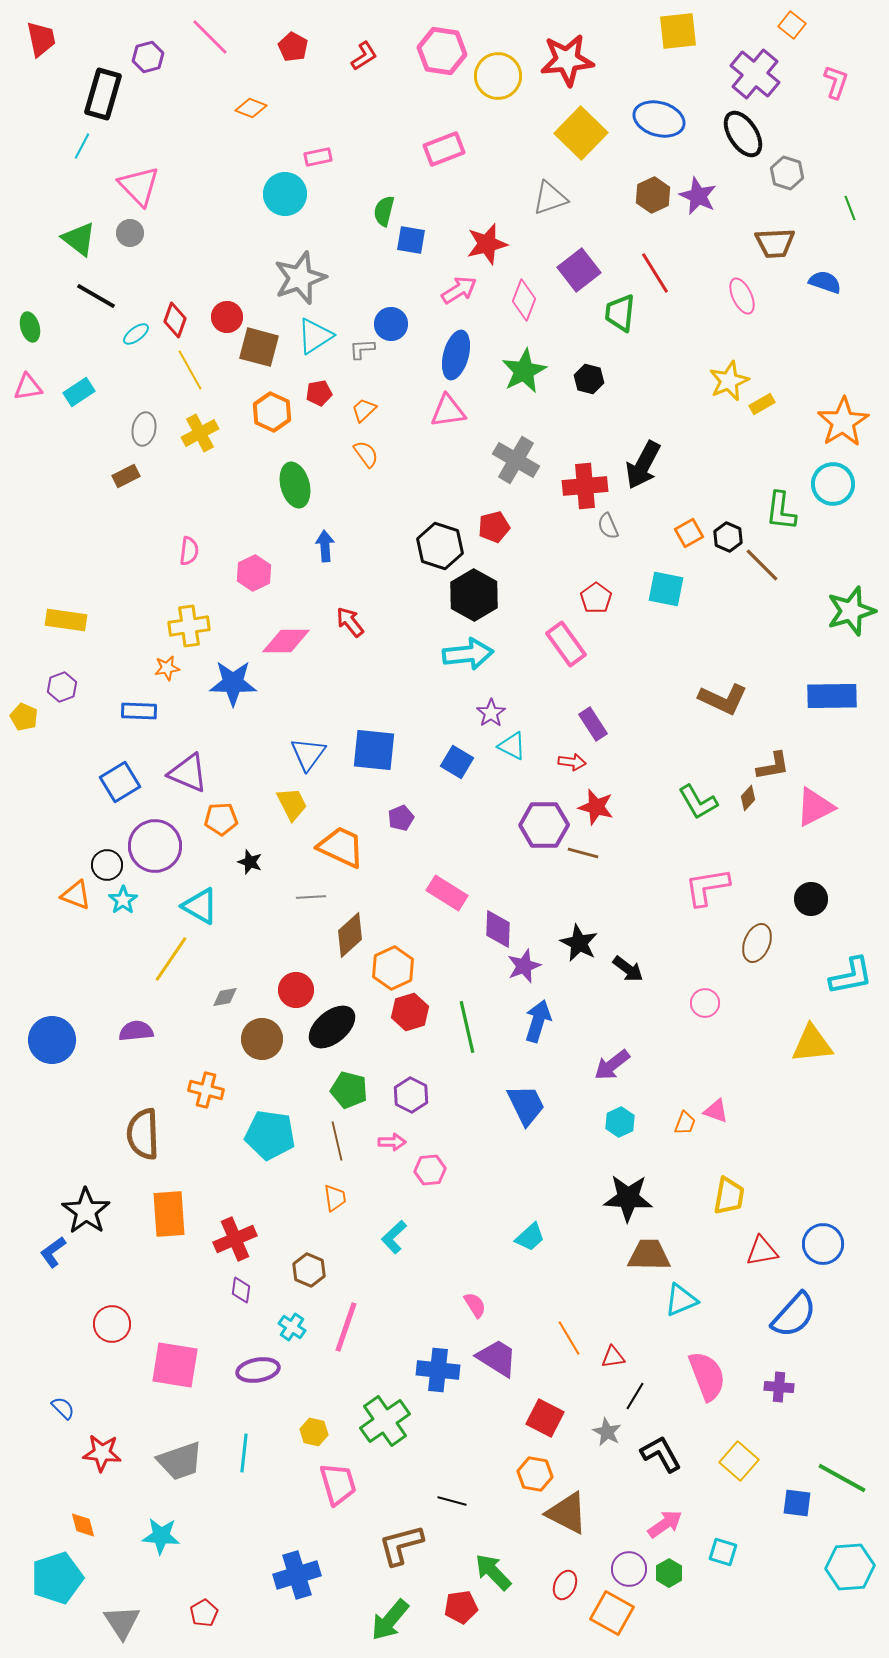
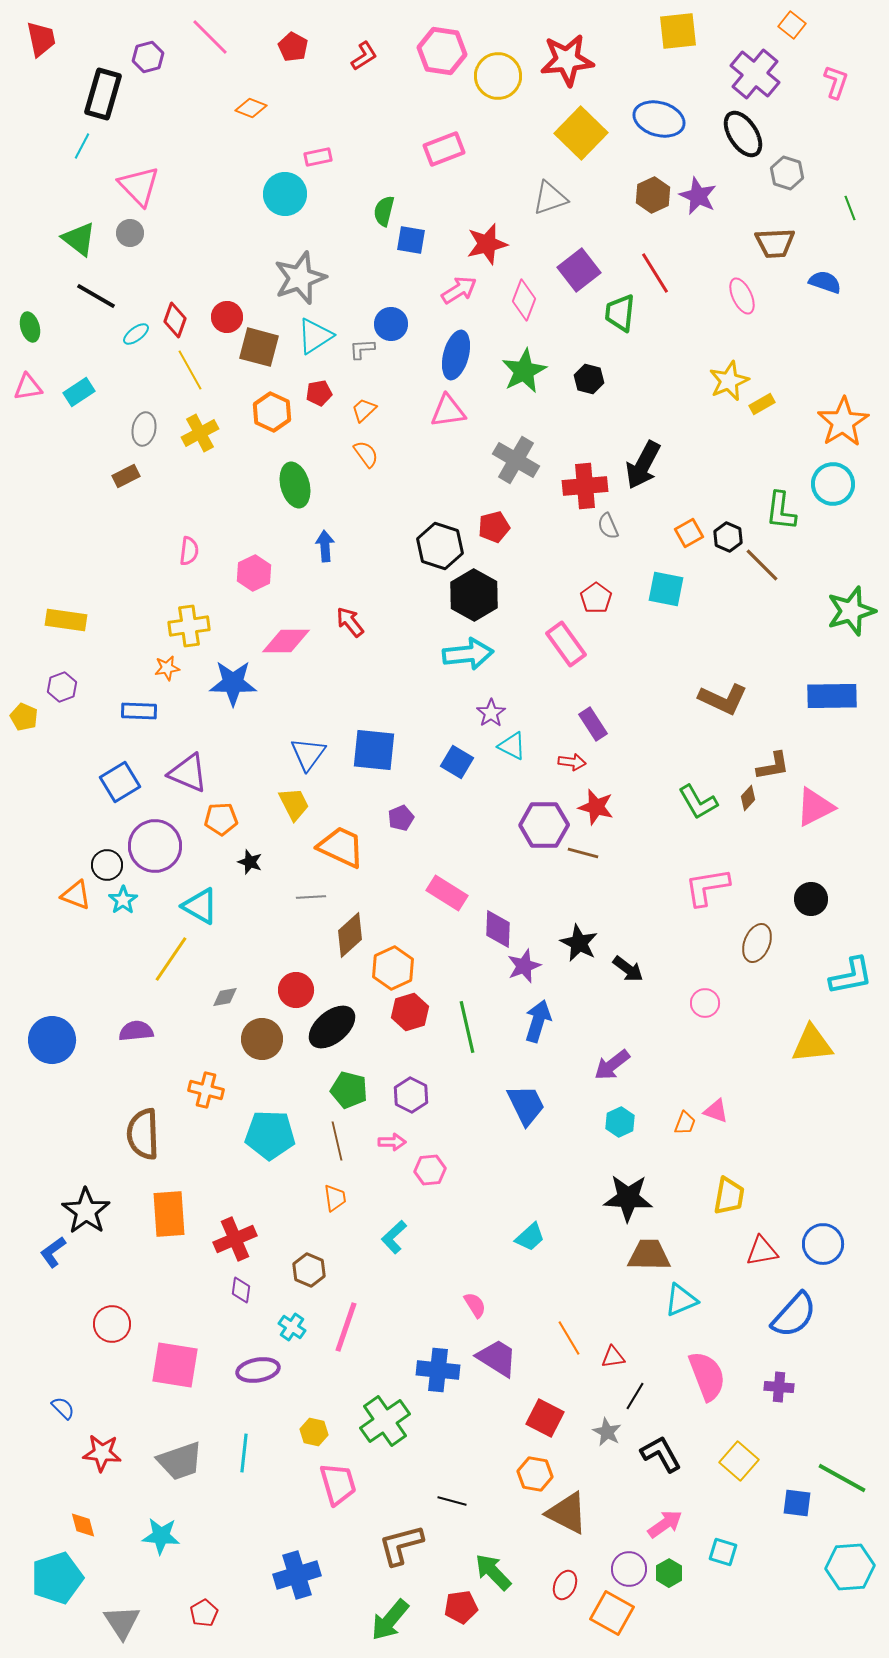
yellow trapezoid at (292, 804): moved 2 px right
cyan pentagon at (270, 1135): rotated 6 degrees counterclockwise
